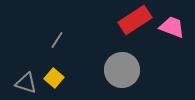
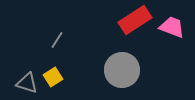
yellow square: moved 1 px left, 1 px up; rotated 18 degrees clockwise
gray triangle: moved 1 px right
